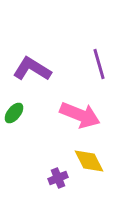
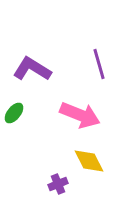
purple cross: moved 6 px down
